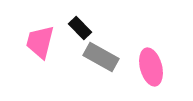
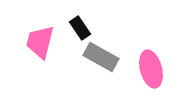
black rectangle: rotated 10 degrees clockwise
pink ellipse: moved 2 px down
